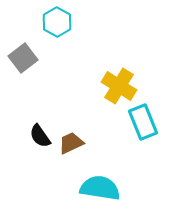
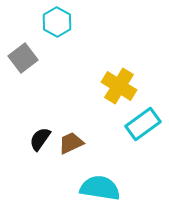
cyan rectangle: moved 2 px down; rotated 76 degrees clockwise
black semicircle: moved 3 px down; rotated 70 degrees clockwise
